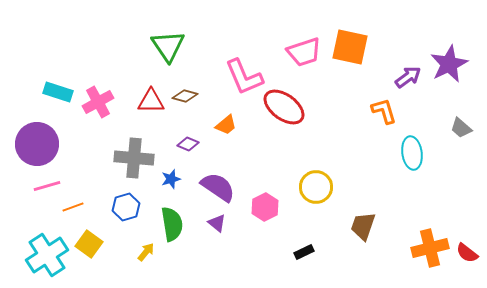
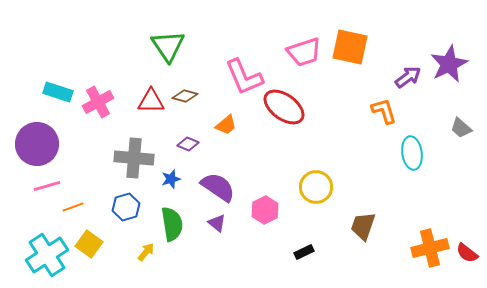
pink hexagon: moved 3 px down
